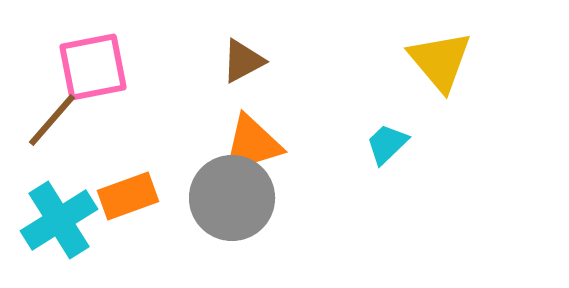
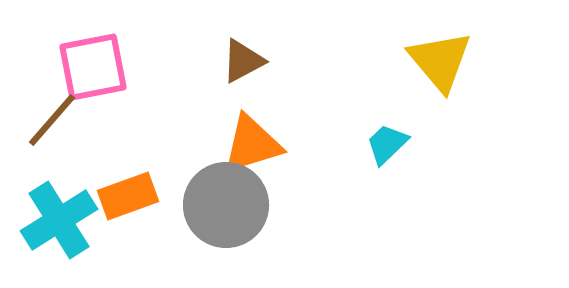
gray circle: moved 6 px left, 7 px down
